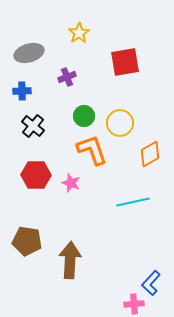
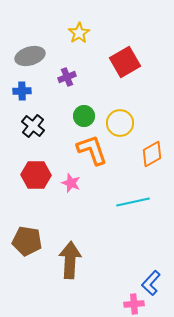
gray ellipse: moved 1 px right, 3 px down
red square: rotated 20 degrees counterclockwise
orange diamond: moved 2 px right
